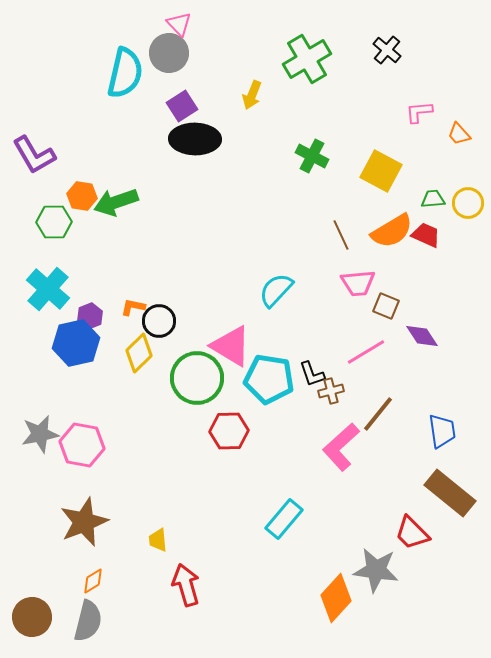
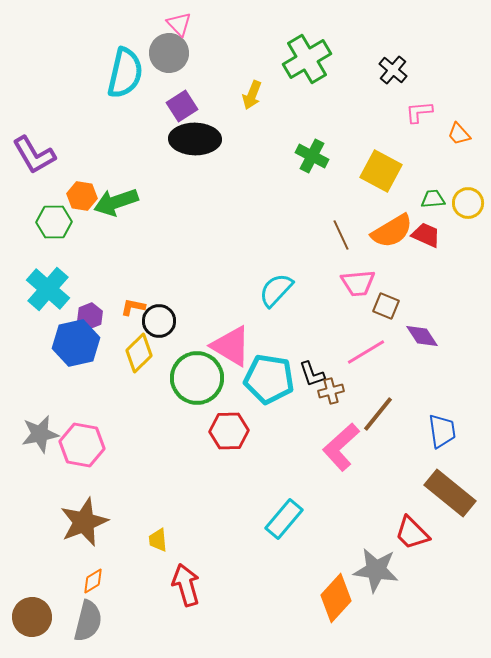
black cross at (387, 50): moved 6 px right, 20 px down
